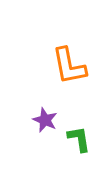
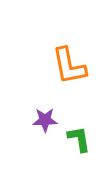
purple star: rotated 25 degrees counterclockwise
